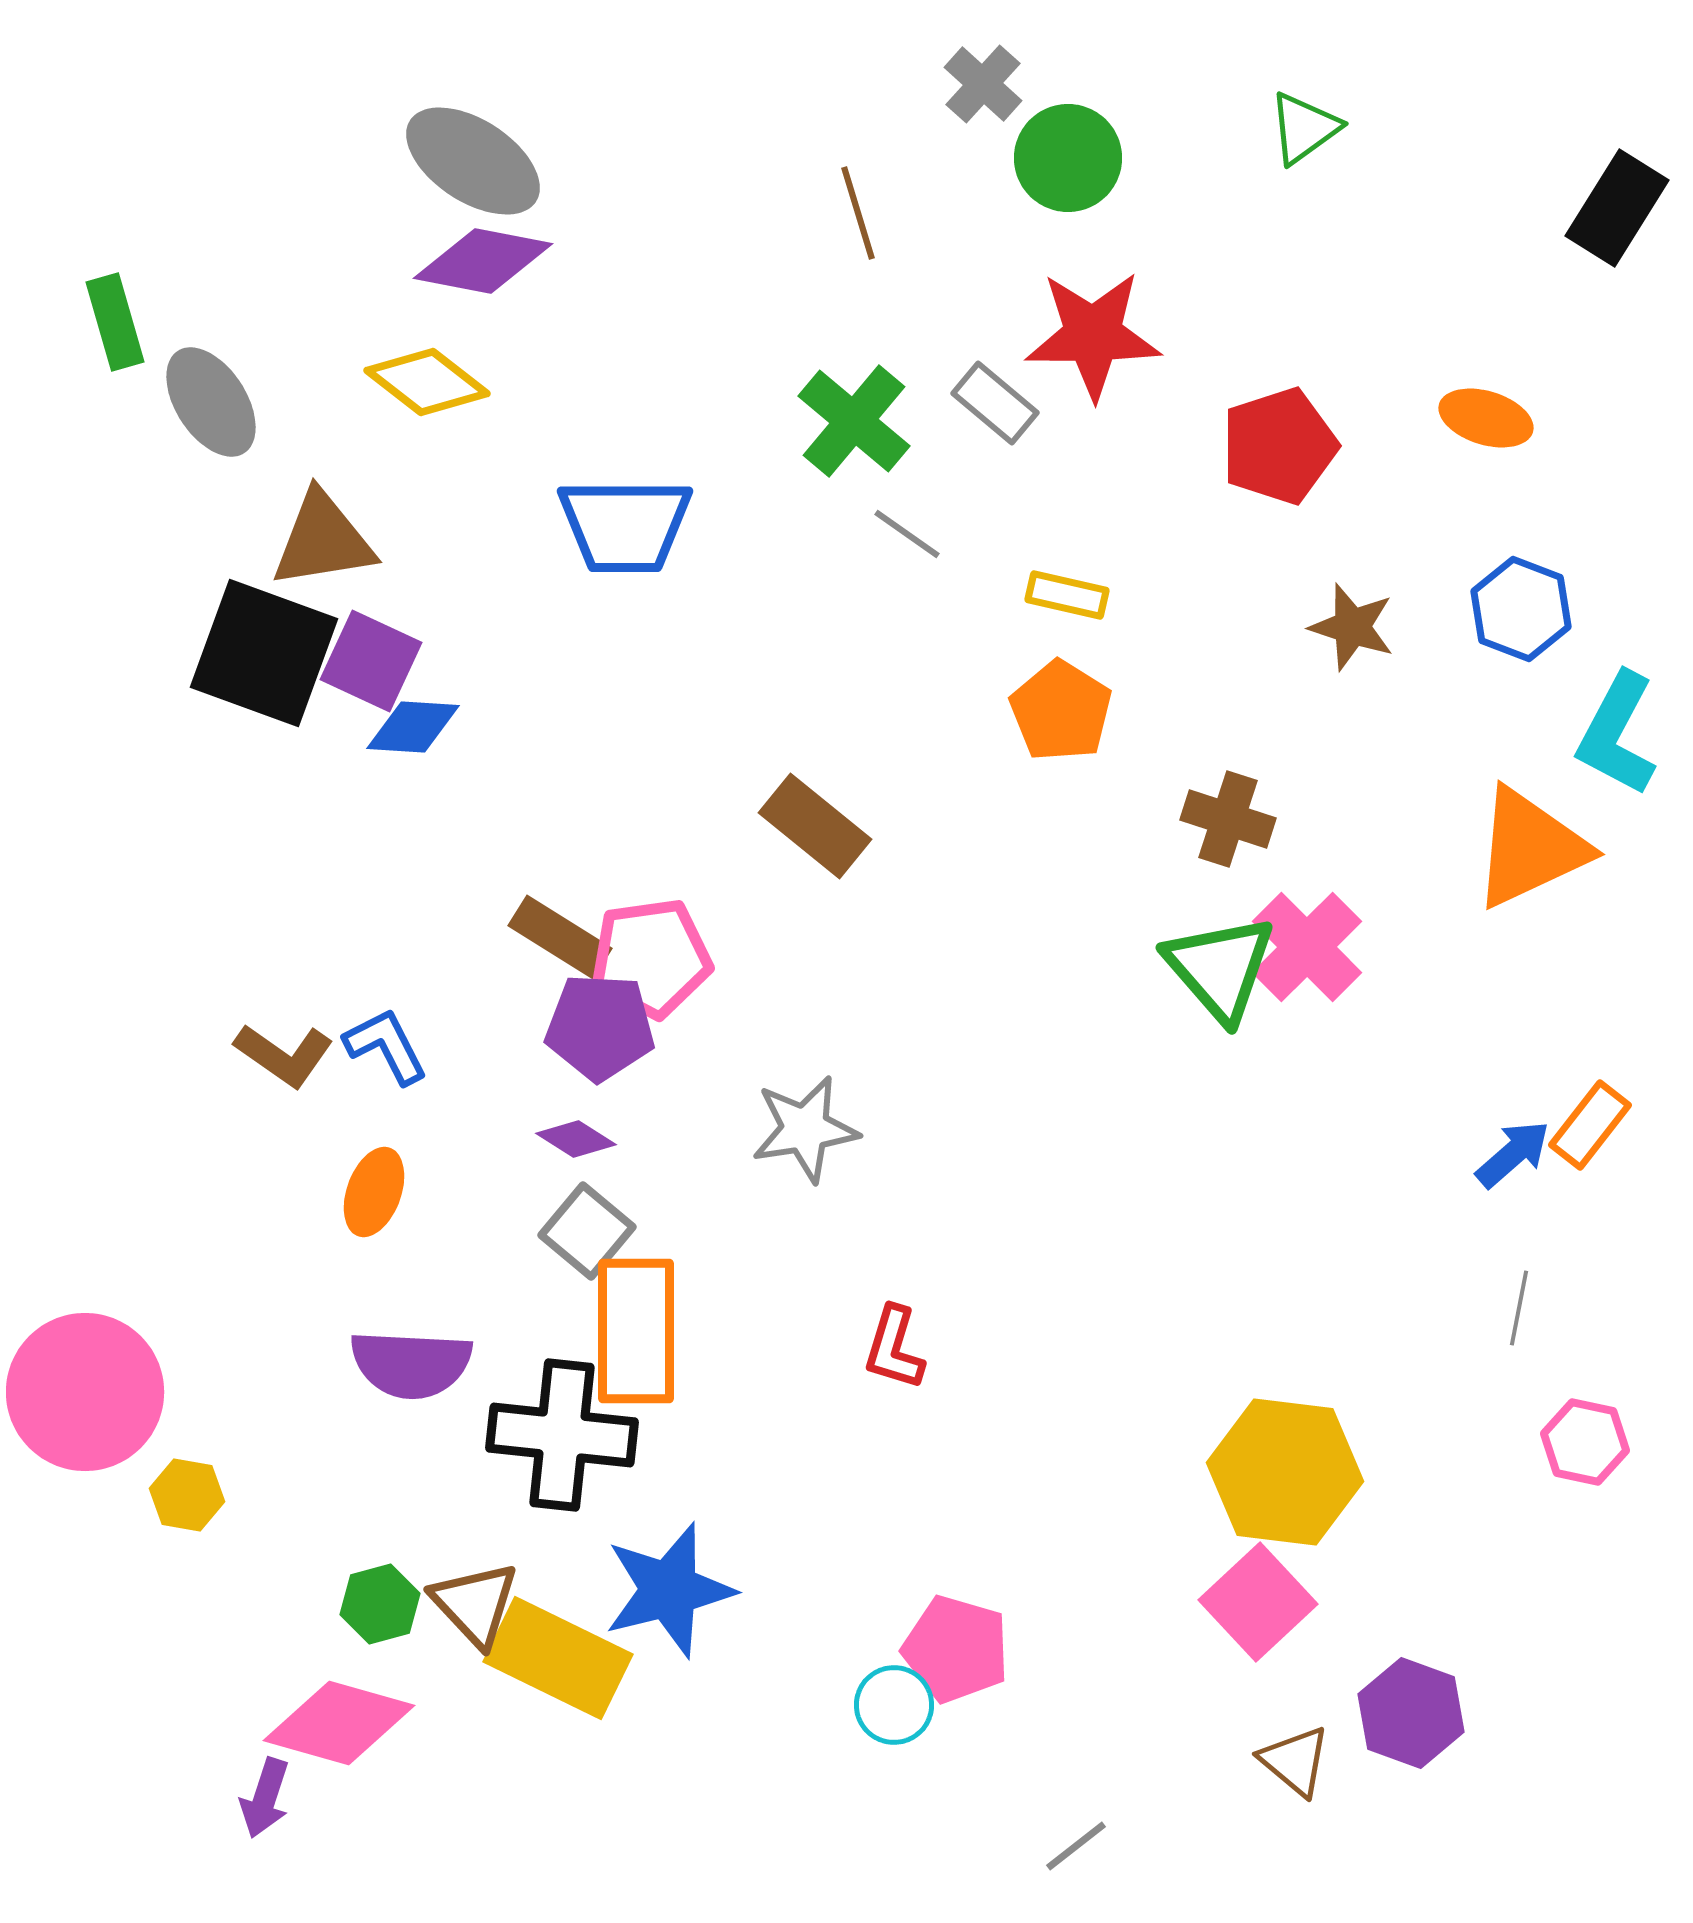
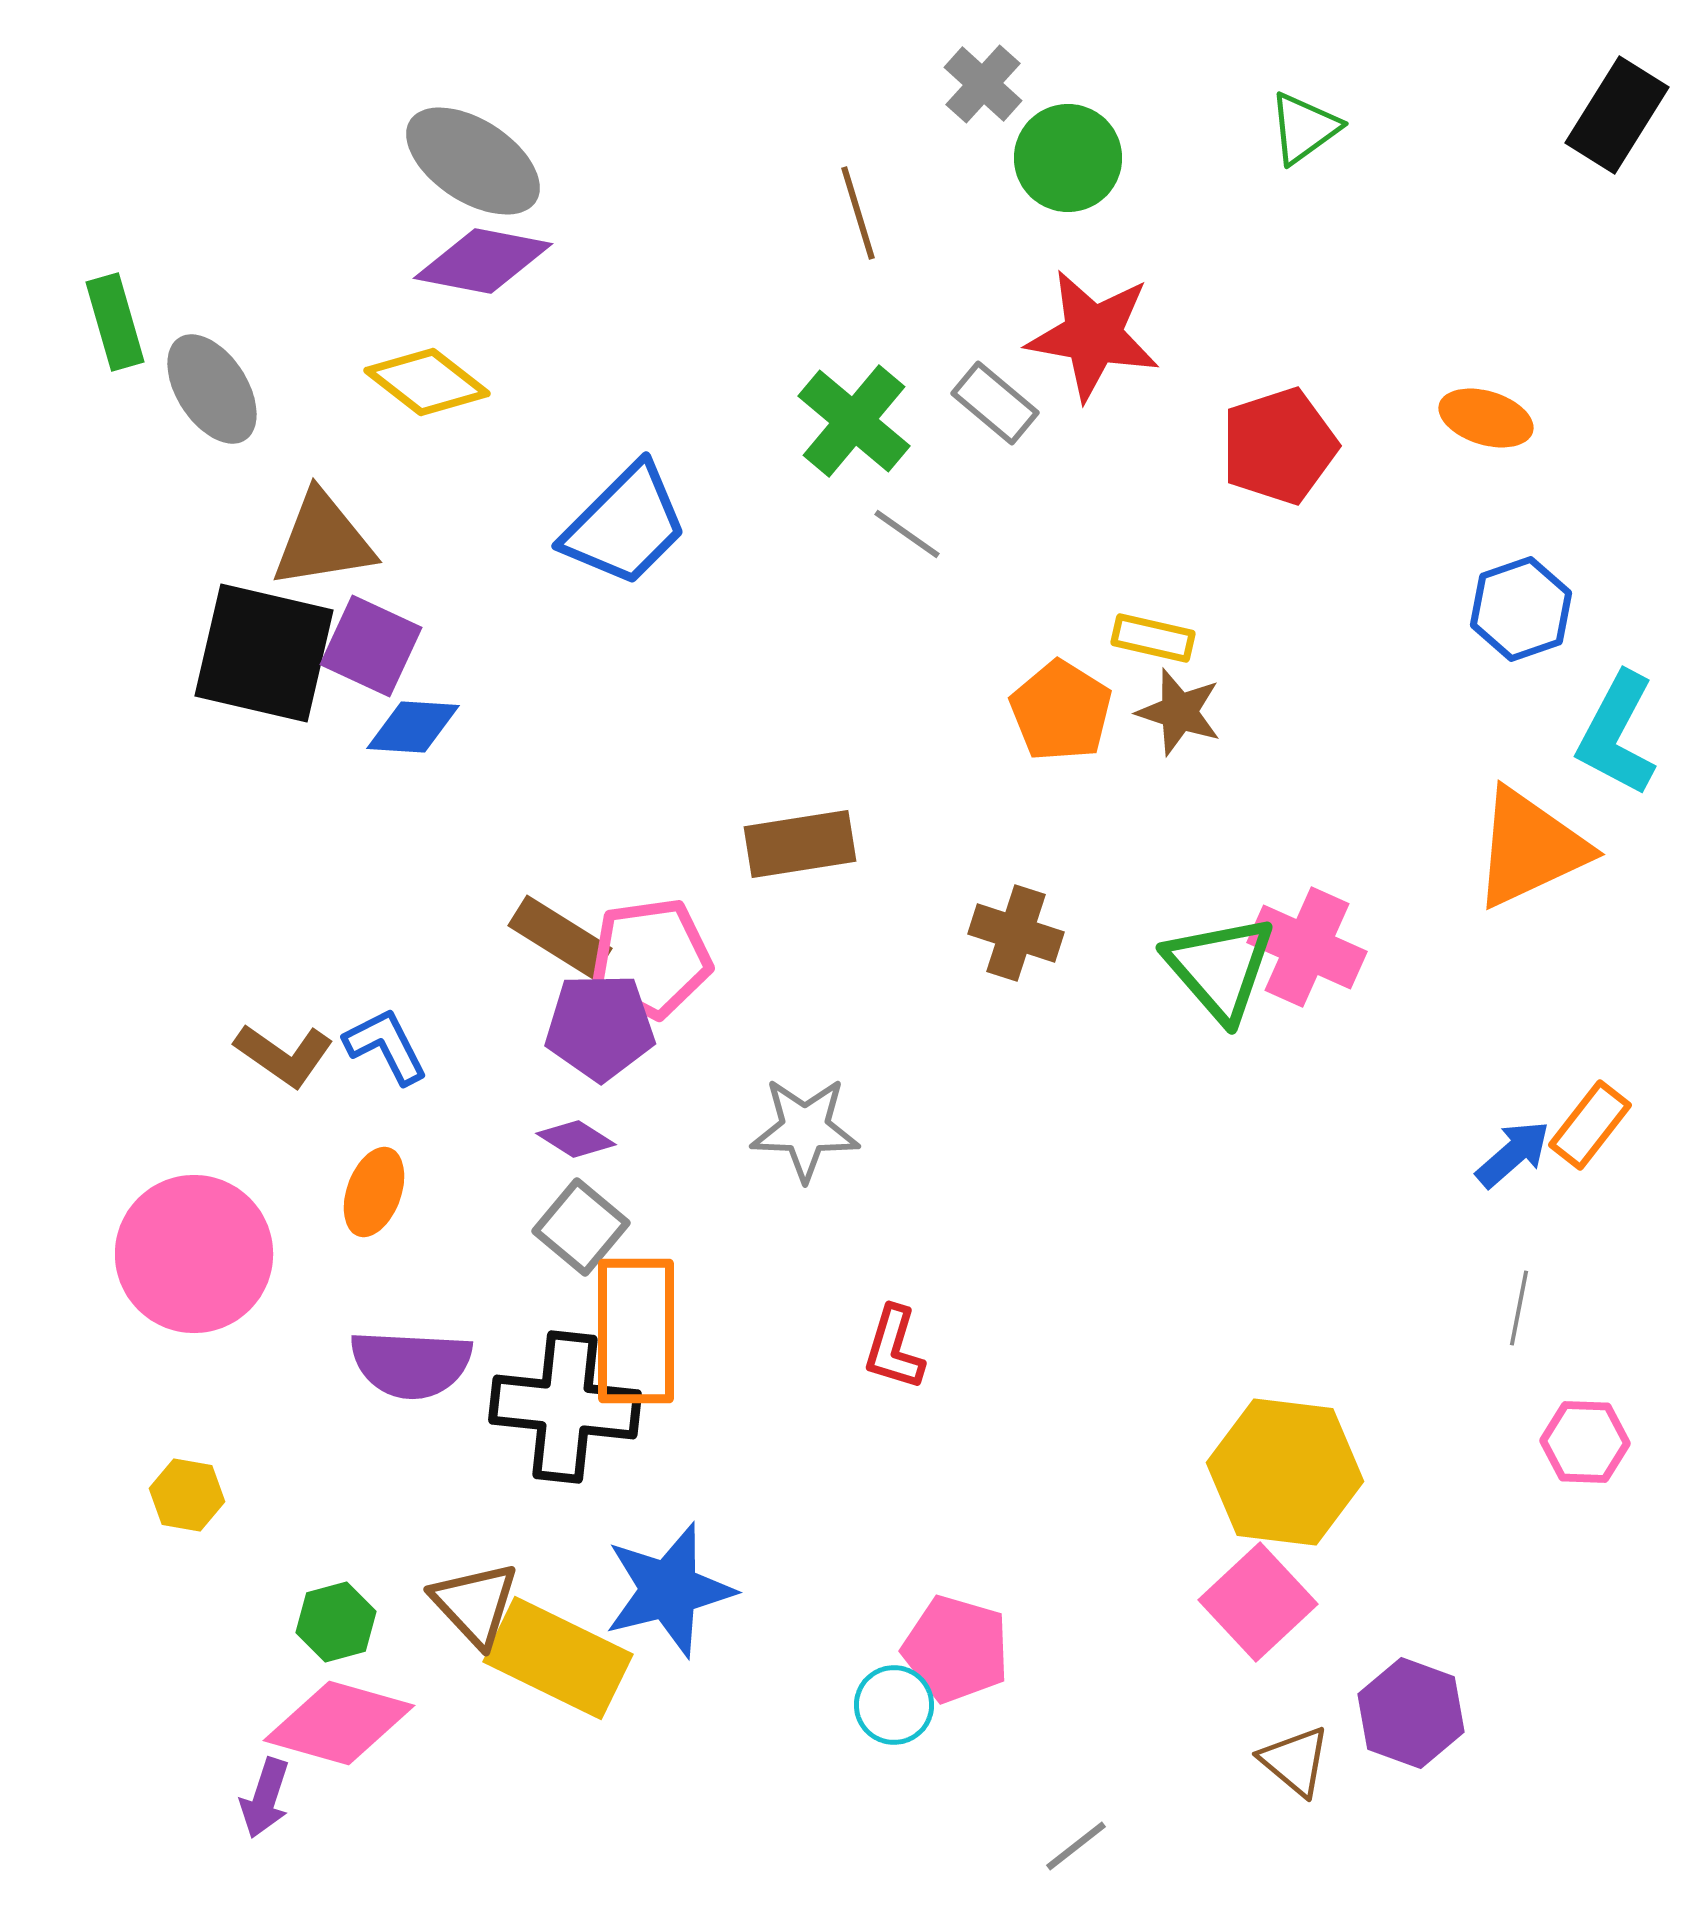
black rectangle at (1617, 208): moved 93 px up
red star at (1093, 335): rotated 10 degrees clockwise
gray ellipse at (211, 402): moved 1 px right, 13 px up
blue trapezoid at (625, 525): rotated 45 degrees counterclockwise
yellow rectangle at (1067, 595): moved 86 px right, 43 px down
blue hexagon at (1521, 609): rotated 20 degrees clockwise
brown star at (1352, 627): moved 173 px left, 85 px down
black square at (264, 653): rotated 7 degrees counterclockwise
purple square at (371, 661): moved 15 px up
brown cross at (1228, 819): moved 212 px left, 114 px down
brown rectangle at (815, 826): moved 15 px left, 18 px down; rotated 48 degrees counterclockwise
pink cross at (1307, 947): rotated 21 degrees counterclockwise
purple pentagon at (600, 1027): rotated 4 degrees counterclockwise
gray star at (805, 1129): rotated 11 degrees clockwise
gray square at (587, 1231): moved 6 px left, 4 px up
pink circle at (85, 1392): moved 109 px right, 138 px up
black cross at (562, 1435): moved 3 px right, 28 px up
pink hexagon at (1585, 1442): rotated 10 degrees counterclockwise
green hexagon at (380, 1604): moved 44 px left, 18 px down
